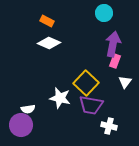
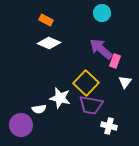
cyan circle: moved 2 px left
orange rectangle: moved 1 px left, 1 px up
purple arrow: moved 12 px left, 5 px down; rotated 60 degrees counterclockwise
white semicircle: moved 11 px right
